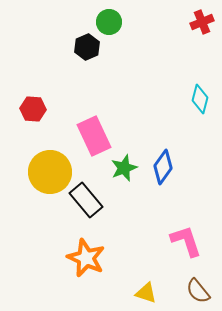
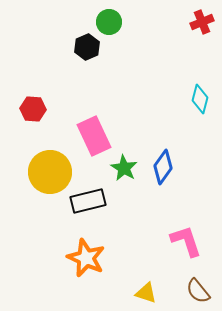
green star: rotated 20 degrees counterclockwise
black rectangle: moved 2 px right, 1 px down; rotated 64 degrees counterclockwise
